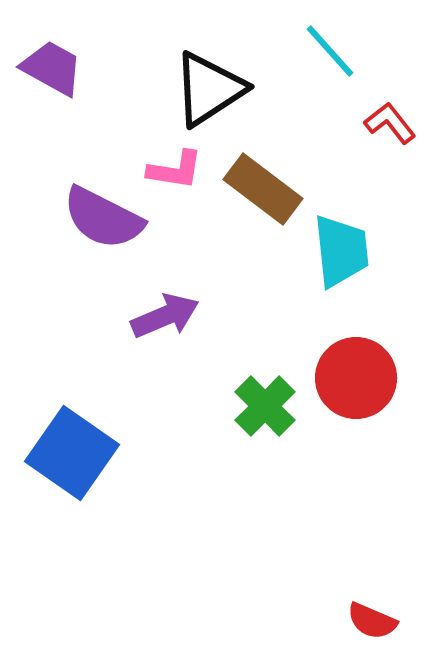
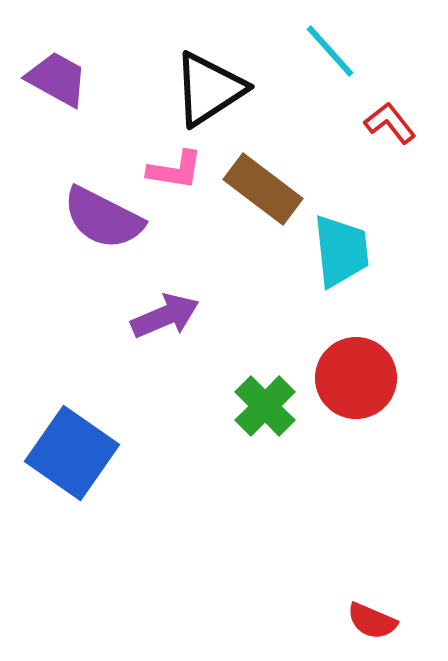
purple trapezoid: moved 5 px right, 11 px down
